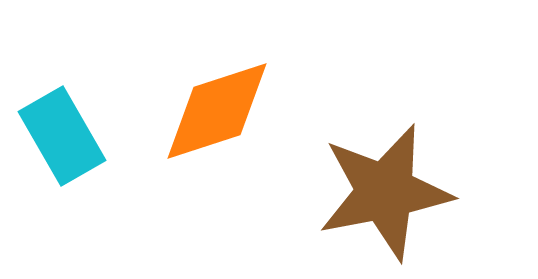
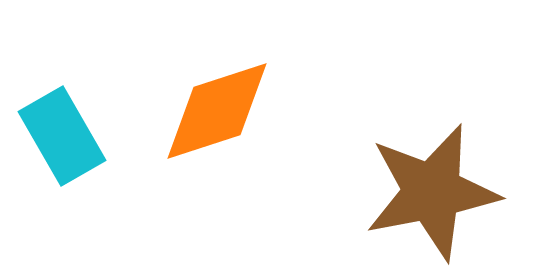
brown star: moved 47 px right
